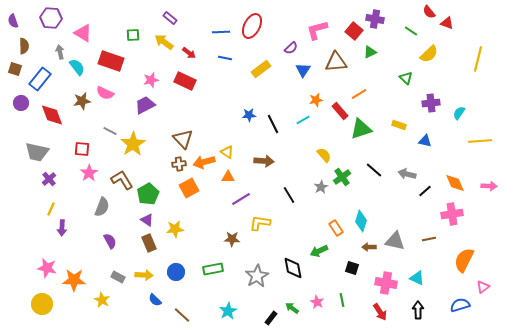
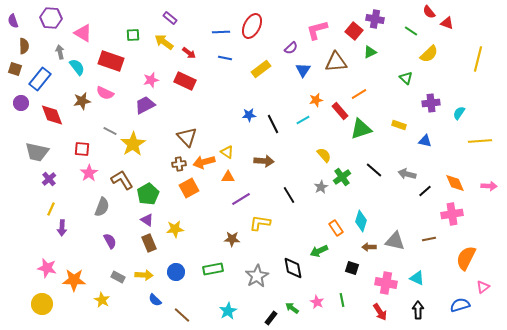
brown triangle at (183, 139): moved 4 px right, 2 px up
orange semicircle at (464, 260): moved 2 px right, 2 px up
